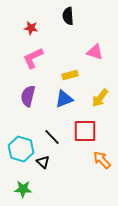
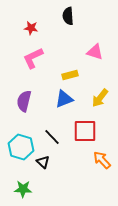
purple semicircle: moved 4 px left, 5 px down
cyan hexagon: moved 2 px up
